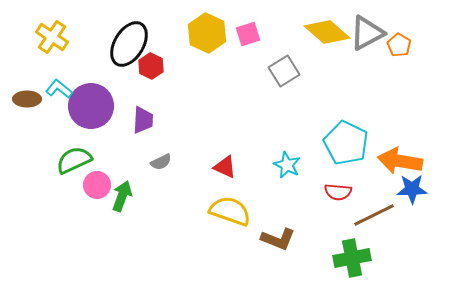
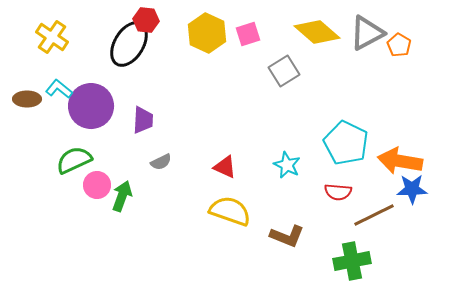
yellow diamond: moved 10 px left
red hexagon: moved 5 px left, 46 px up; rotated 20 degrees counterclockwise
brown L-shape: moved 9 px right, 3 px up
green cross: moved 3 px down
